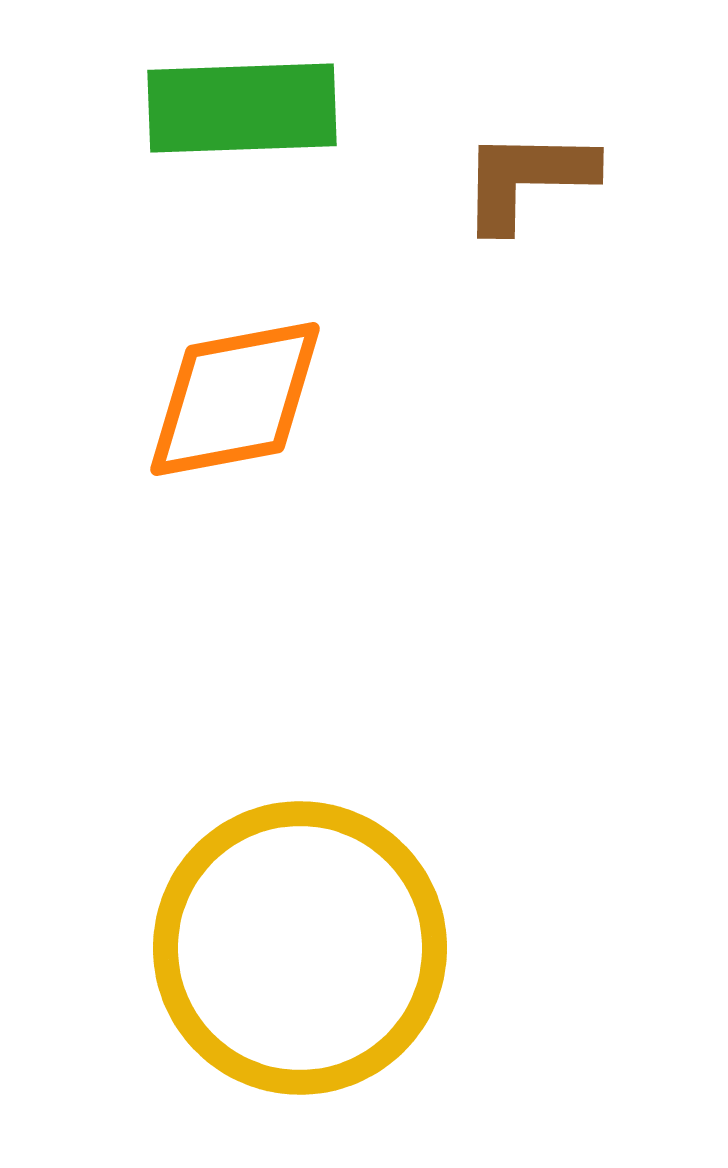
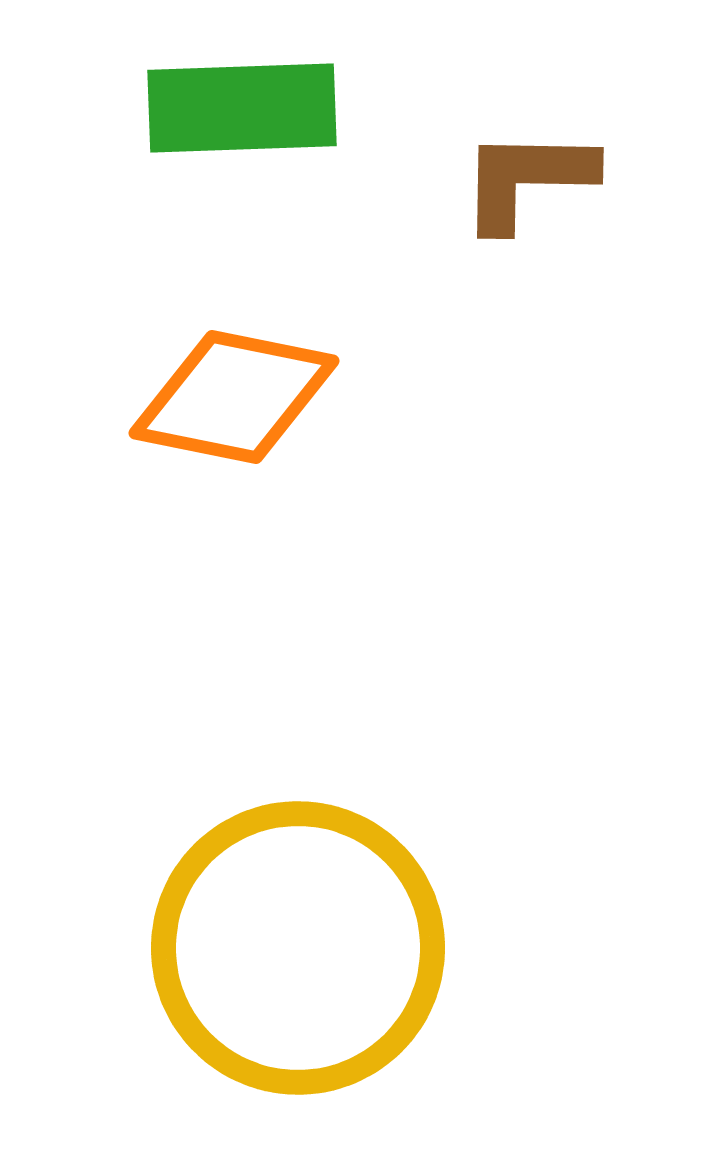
orange diamond: moved 1 px left, 2 px up; rotated 22 degrees clockwise
yellow circle: moved 2 px left
